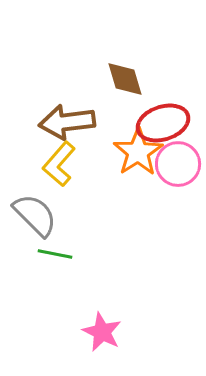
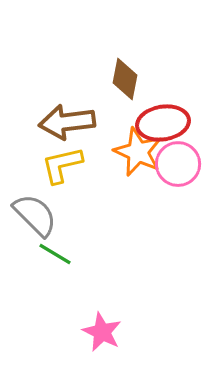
brown diamond: rotated 27 degrees clockwise
red ellipse: rotated 9 degrees clockwise
orange star: rotated 15 degrees counterclockwise
yellow L-shape: moved 3 px right, 1 px down; rotated 36 degrees clockwise
green line: rotated 20 degrees clockwise
